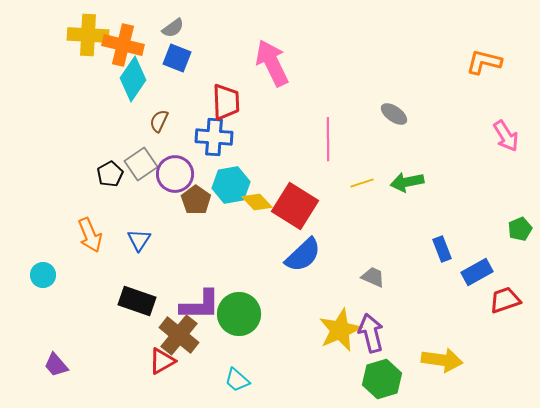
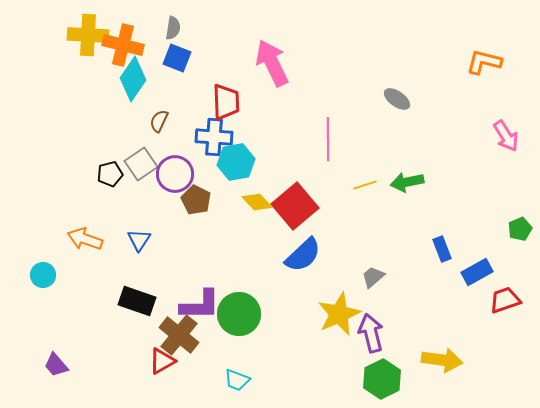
gray semicircle at (173, 28): rotated 45 degrees counterclockwise
gray ellipse at (394, 114): moved 3 px right, 15 px up
black pentagon at (110, 174): rotated 15 degrees clockwise
yellow line at (362, 183): moved 3 px right, 2 px down
cyan hexagon at (231, 185): moved 5 px right, 23 px up
brown pentagon at (196, 200): rotated 8 degrees counterclockwise
red square at (295, 206): rotated 18 degrees clockwise
orange arrow at (90, 235): moved 5 px left, 4 px down; rotated 132 degrees clockwise
gray trapezoid at (373, 277): rotated 65 degrees counterclockwise
yellow star at (340, 330): moved 1 px left, 16 px up
green hexagon at (382, 379): rotated 9 degrees counterclockwise
cyan trapezoid at (237, 380): rotated 20 degrees counterclockwise
